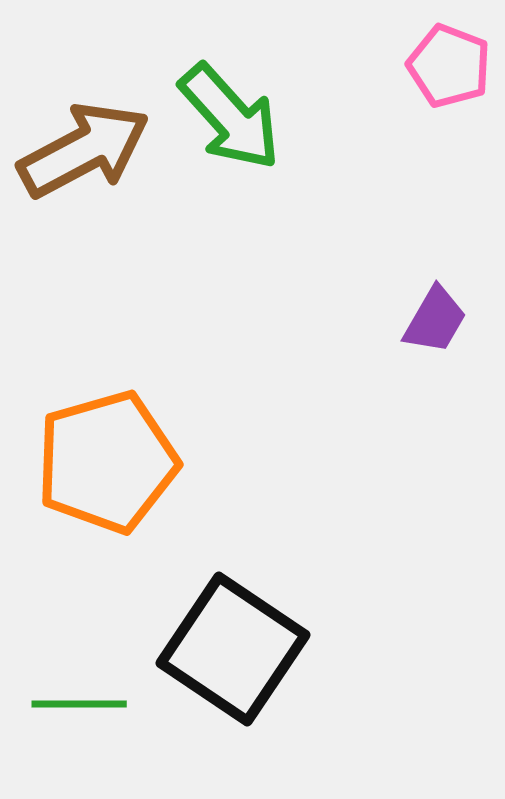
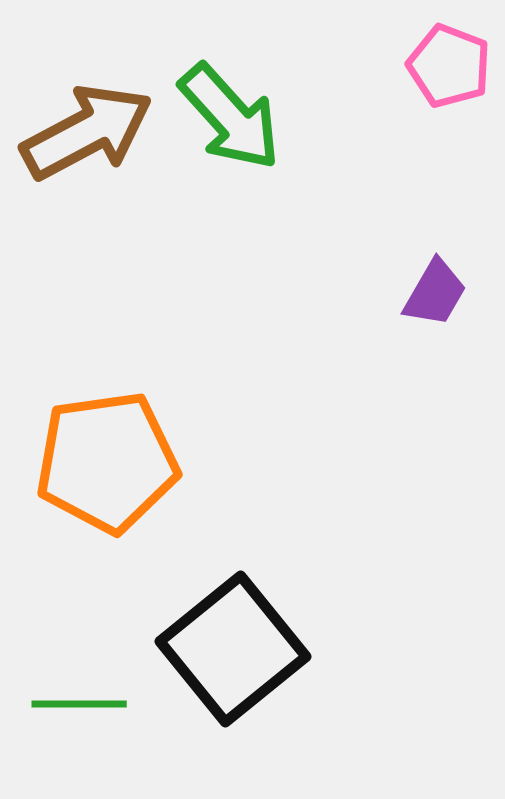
brown arrow: moved 3 px right, 18 px up
purple trapezoid: moved 27 px up
orange pentagon: rotated 8 degrees clockwise
black square: rotated 17 degrees clockwise
